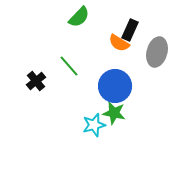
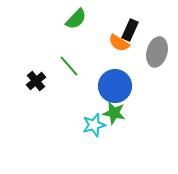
green semicircle: moved 3 px left, 2 px down
